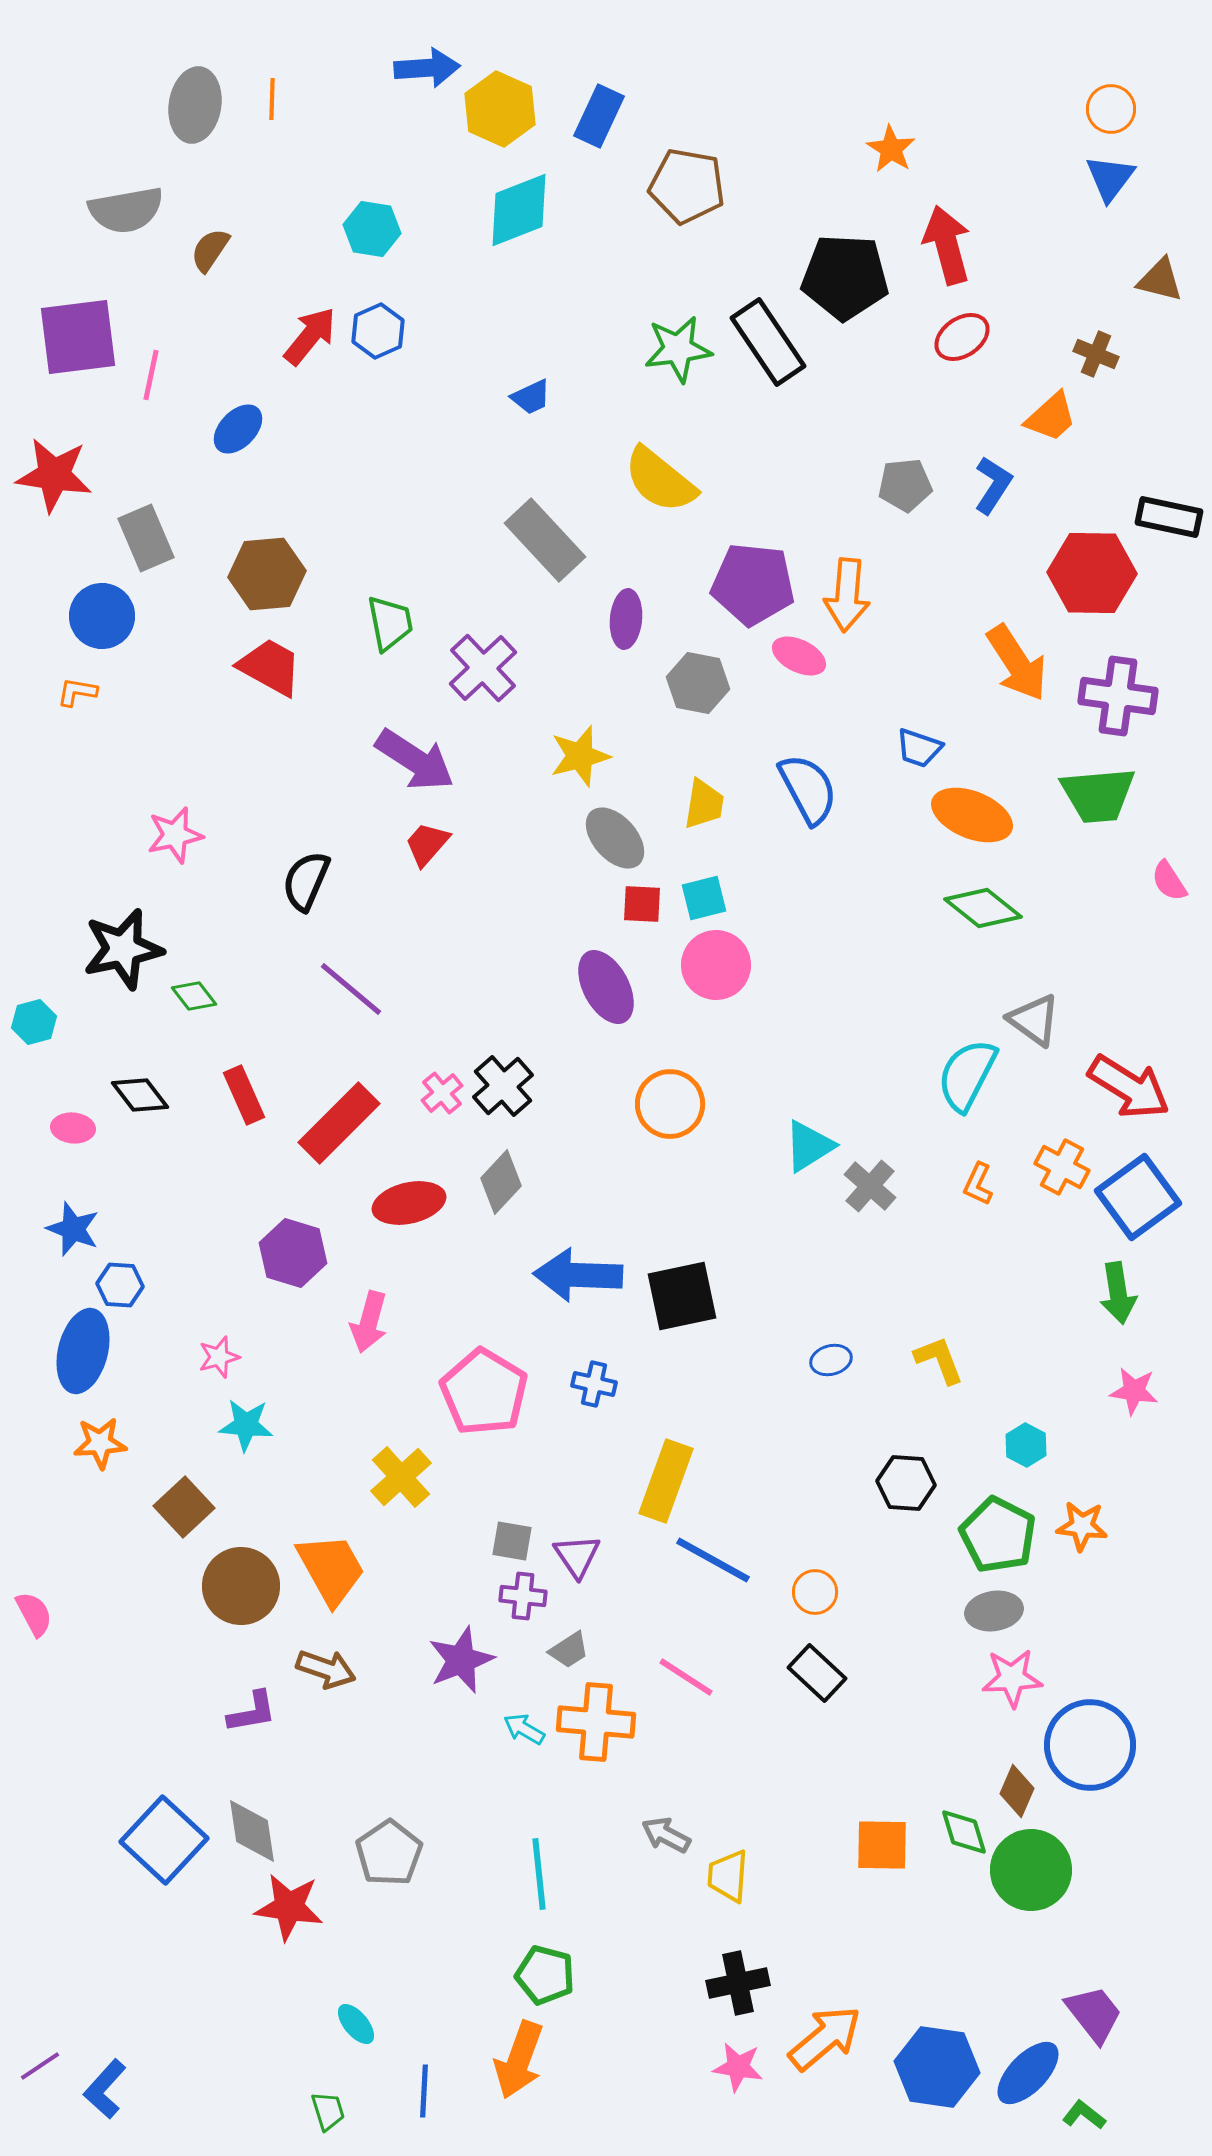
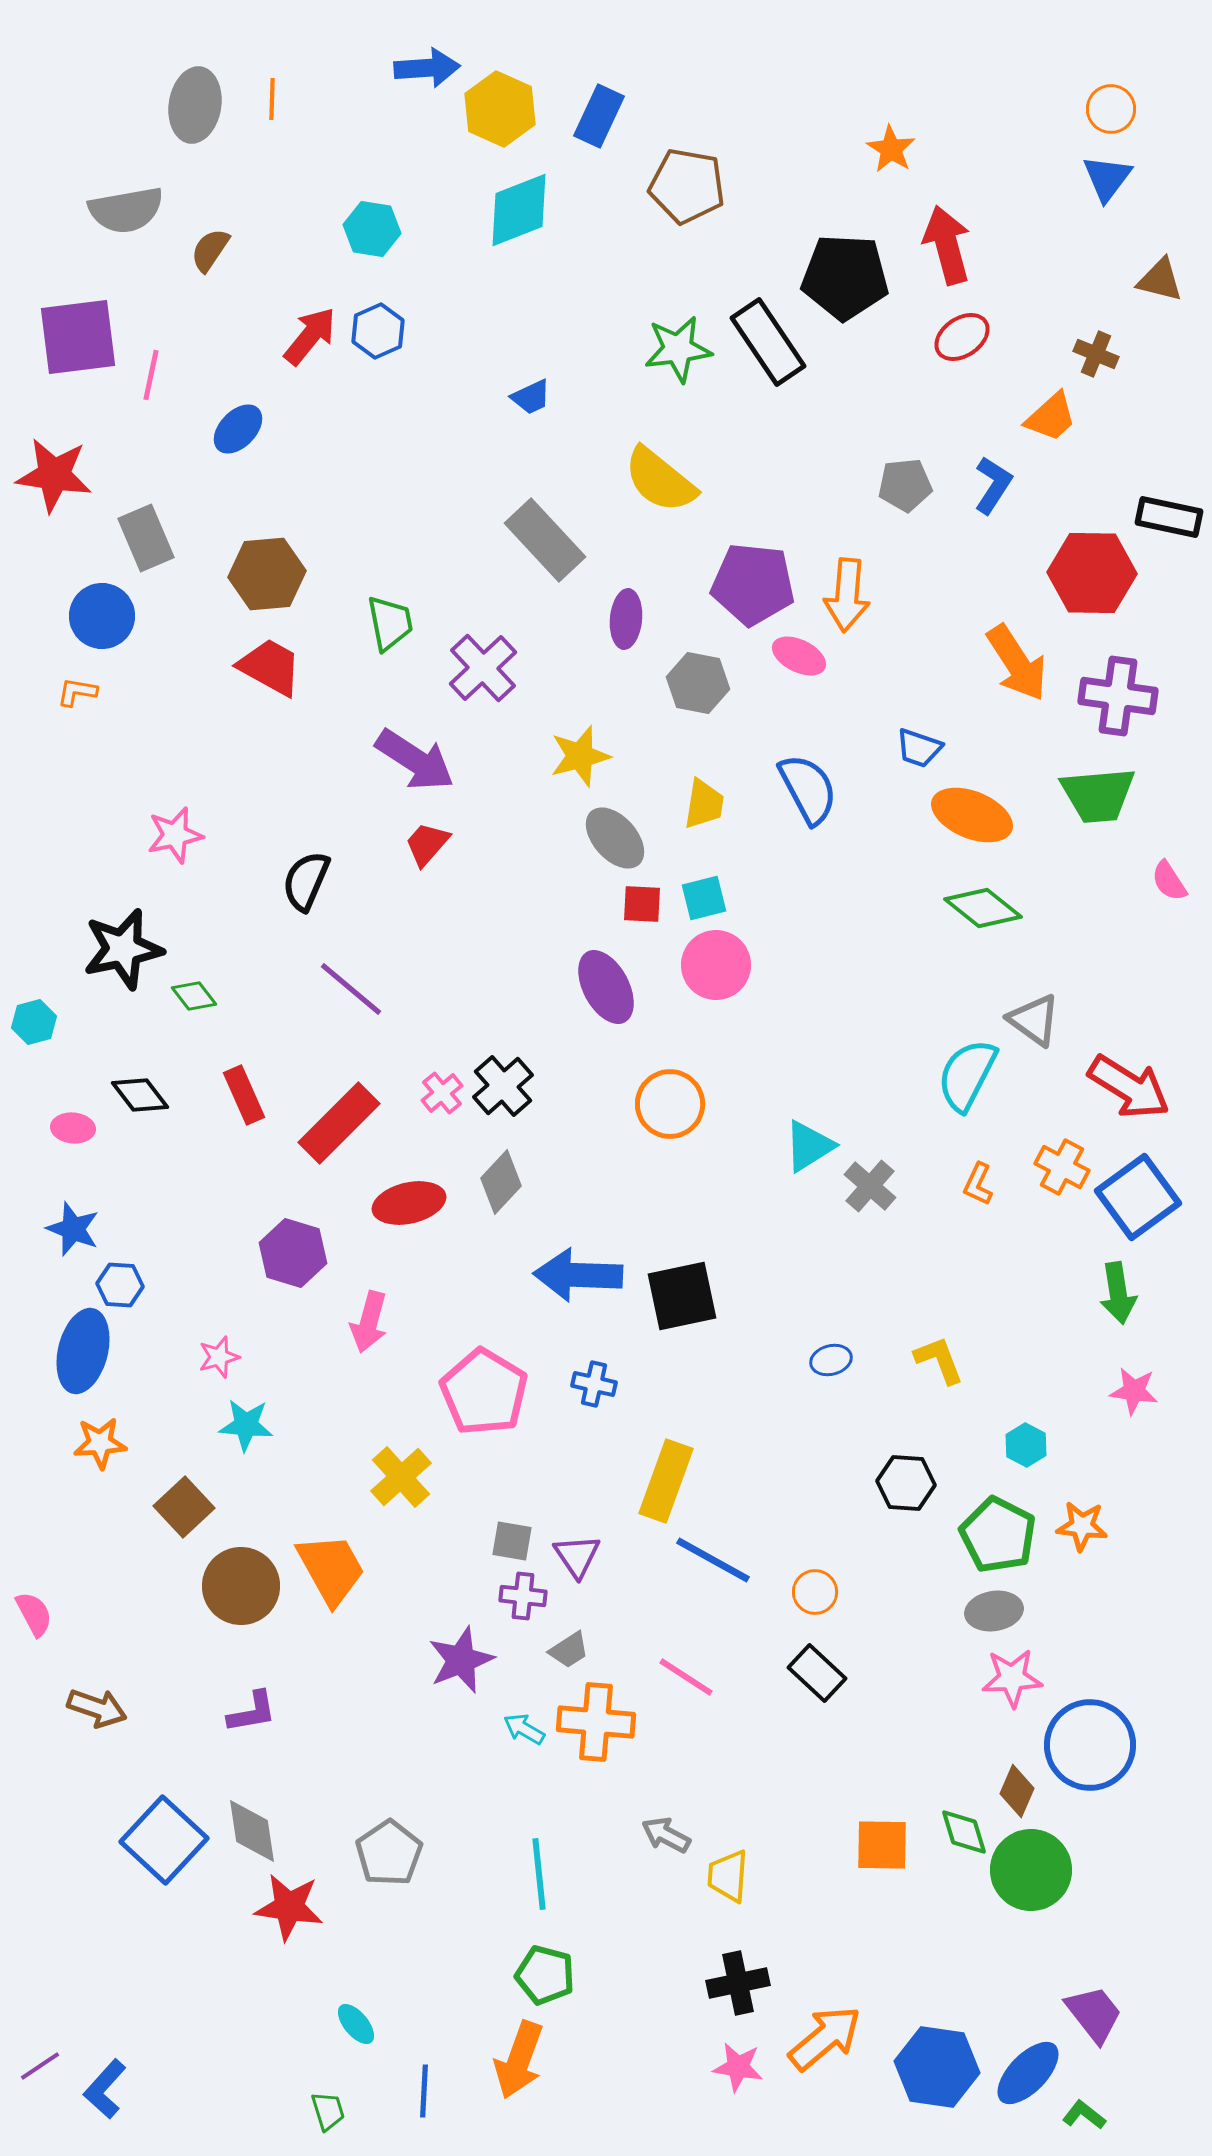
blue triangle at (1110, 178): moved 3 px left
brown arrow at (326, 1669): moved 229 px left, 39 px down
